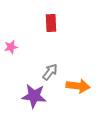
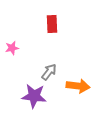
red rectangle: moved 1 px right, 1 px down
pink star: moved 1 px right, 1 px down
gray arrow: moved 1 px left
